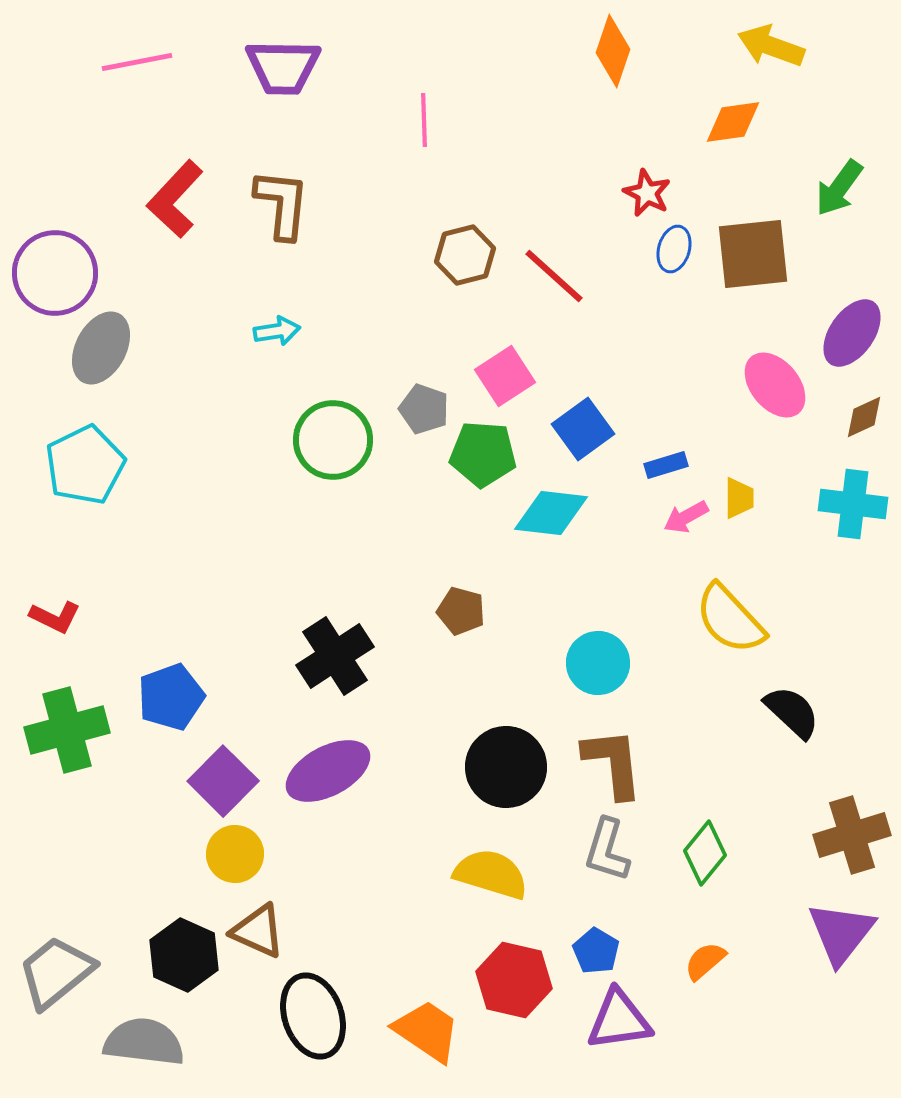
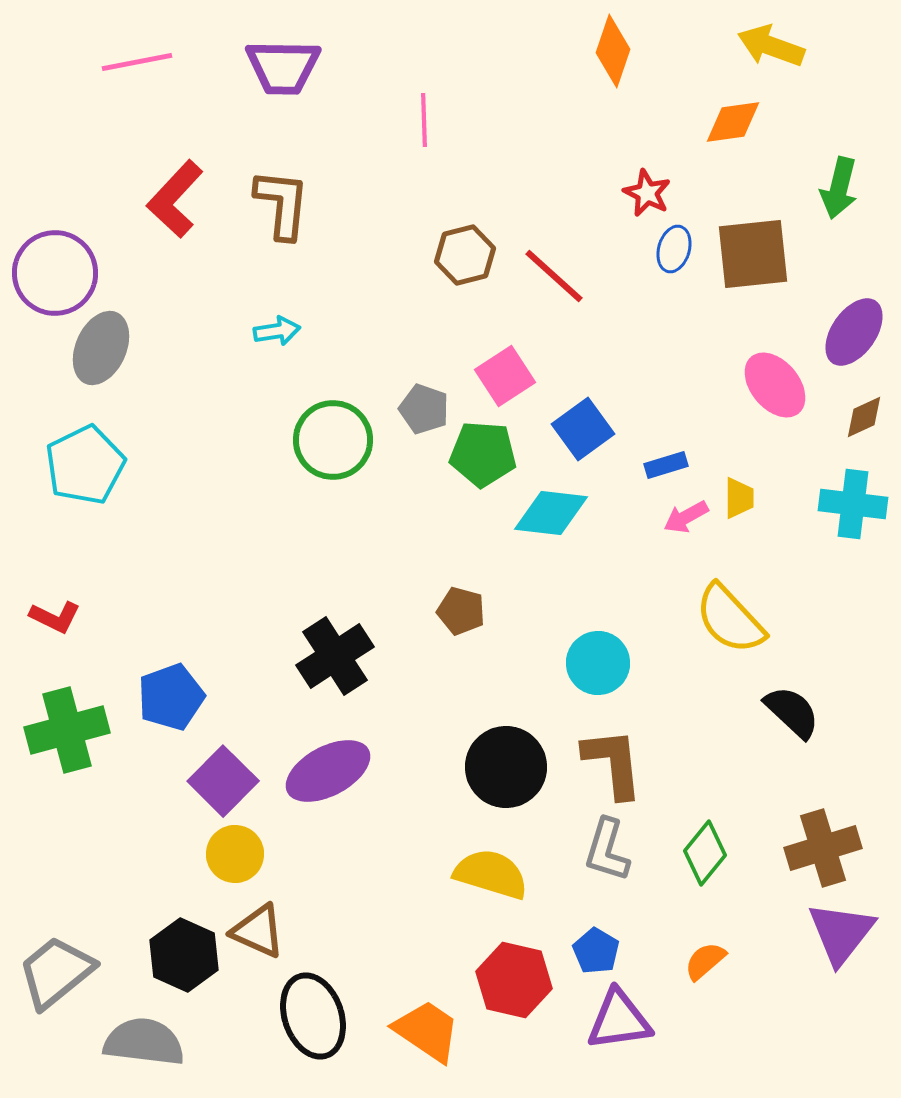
green arrow at (839, 188): rotated 22 degrees counterclockwise
purple ellipse at (852, 333): moved 2 px right, 1 px up
gray ellipse at (101, 348): rotated 4 degrees counterclockwise
brown cross at (852, 835): moved 29 px left, 13 px down
